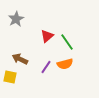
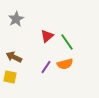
brown arrow: moved 6 px left, 2 px up
